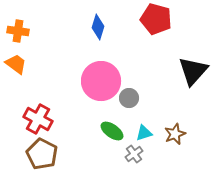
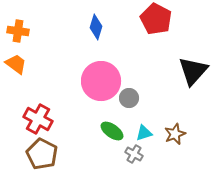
red pentagon: rotated 12 degrees clockwise
blue diamond: moved 2 px left
gray cross: rotated 24 degrees counterclockwise
